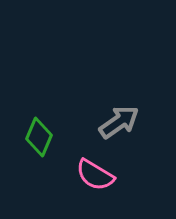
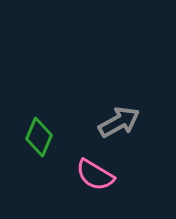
gray arrow: rotated 6 degrees clockwise
